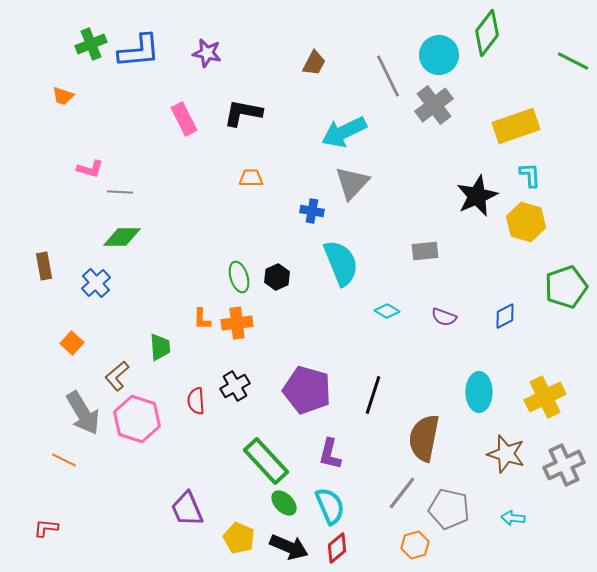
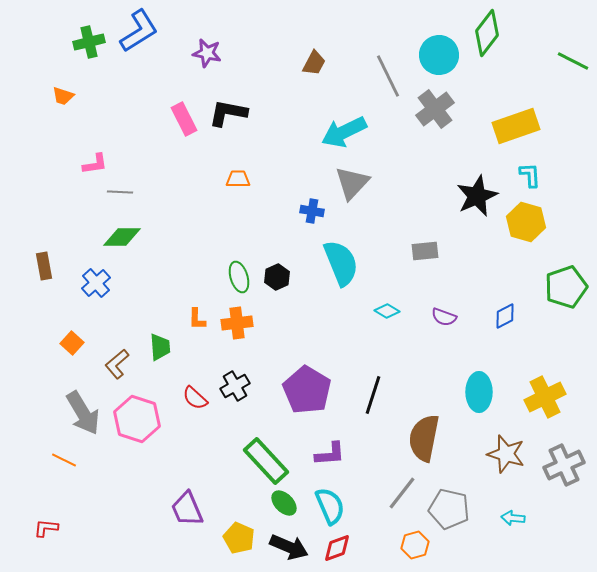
green cross at (91, 44): moved 2 px left, 2 px up; rotated 8 degrees clockwise
blue L-shape at (139, 51): moved 20 px up; rotated 27 degrees counterclockwise
gray cross at (434, 105): moved 1 px right, 4 px down
black L-shape at (243, 113): moved 15 px left
pink L-shape at (90, 169): moved 5 px right, 5 px up; rotated 24 degrees counterclockwise
orange trapezoid at (251, 178): moved 13 px left, 1 px down
orange L-shape at (202, 319): moved 5 px left
brown L-shape at (117, 376): moved 12 px up
purple pentagon at (307, 390): rotated 15 degrees clockwise
red semicircle at (196, 401): moved 1 px left, 3 px up; rotated 44 degrees counterclockwise
purple L-shape at (330, 454): rotated 108 degrees counterclockwise
red diamond at (337, 548): rotated 20 degrees clockwise
